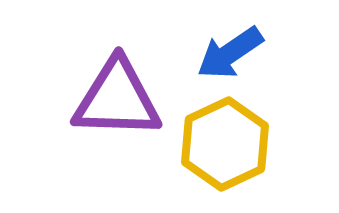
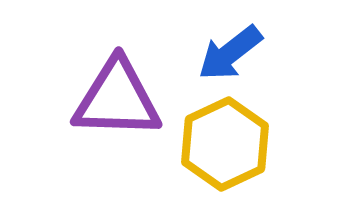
blue arrow: rotated 4 degrees counterclockwise
